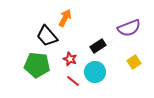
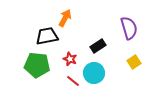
purple semicircle: rotated 85 degrees counterclockwise
black trapezoid: rotated 120 degrees clockwise
cyan circle: moved 1 px left, 1 px down
